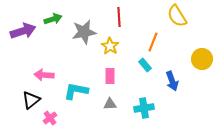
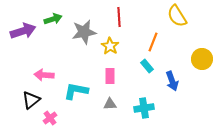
cyan rectangle: moved 2 px right, 1 px down
